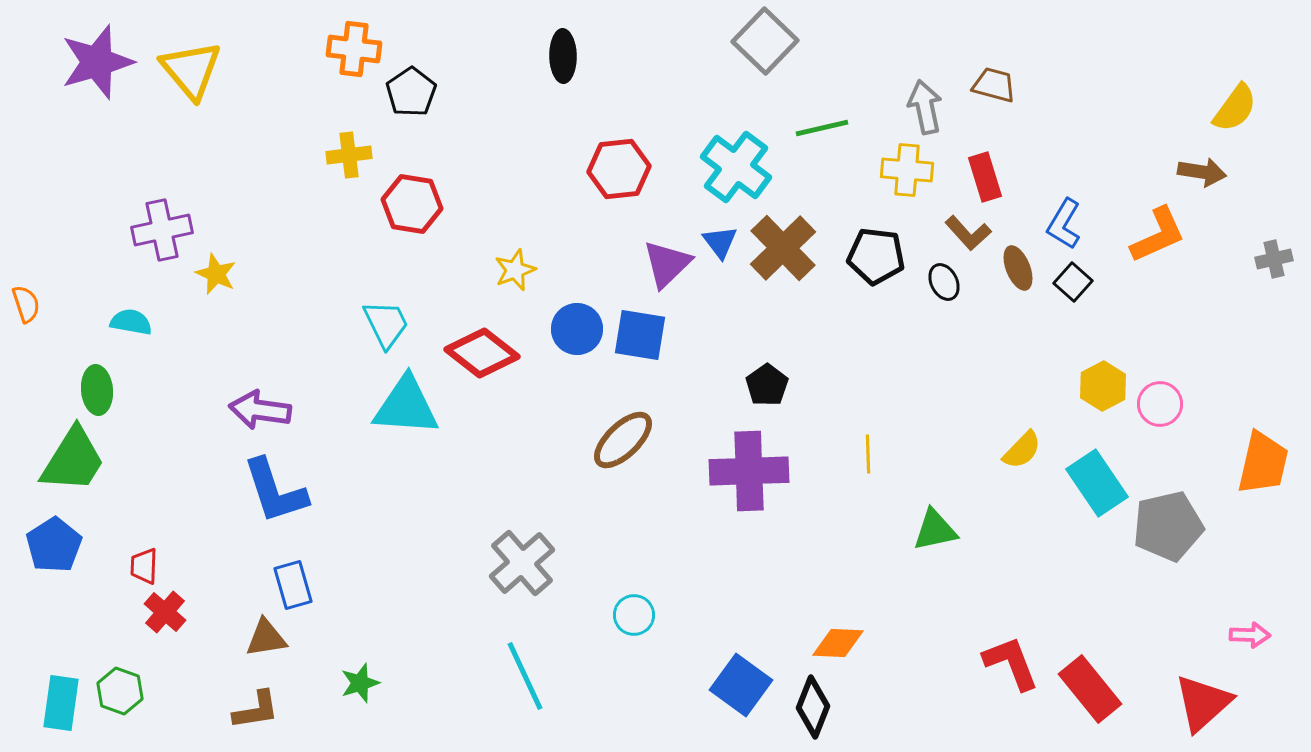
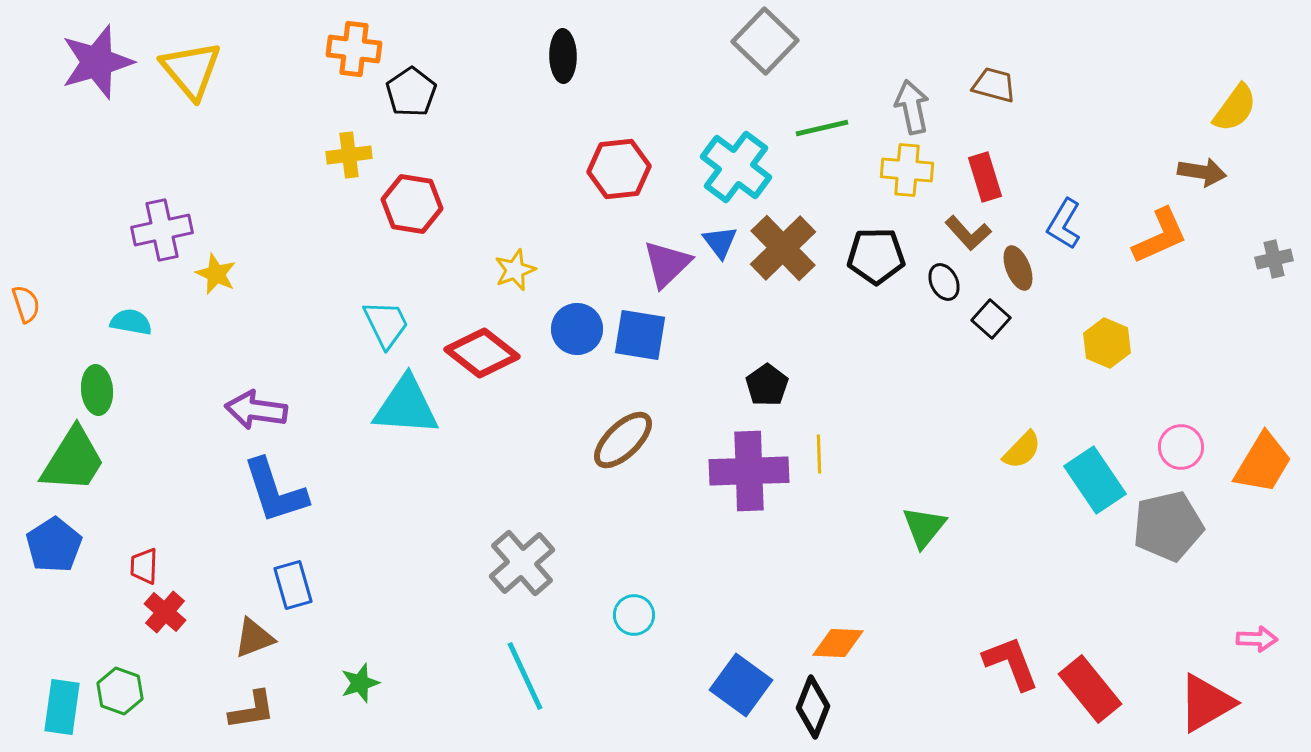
gray arrow at (925, 107): moved 13 px left
orange L-shape at (1158, 235): moved 2 px right, 1 px down
black pentagon at (876, 256): rotated 8 degrees counterclockwise
black square at (1073, 282): moved 82 px left, 37 px down
yellow hexagon at (1103, 386): moved 4 px right, 43 px up; rotated 9 degrees counterclockwise
pink circle at (1160, 404): moved 21 px right, 43 px down
purple arrow at (260, 410): moved 4 px left
yellow line at (868, 454): moved 49 px left
orange trapezoid at (1263, 463): rotated 18 degrees clockwise
cyan rectangle at (1097, 483): moved 2 px left, 3 px up
green triangle at (935, 530): moved 11 px left, 3 px up; rotated 39 degrees counterclockwise
pink arrow at (1250, 635): moved 7 px right, 4 px down
brown triangle at (266, 638): moved 12 px left; rotated 12 degrees counterclockwise
cyan rectangle at (61, 703): moved 1 px right, 4 px down
red triangle at (1203, 703): moved 3 px right; rotated 12 degrees clockwise
brown L-shape at (256, 710): moved 4 px left
